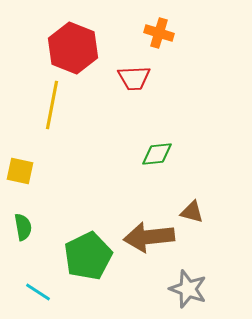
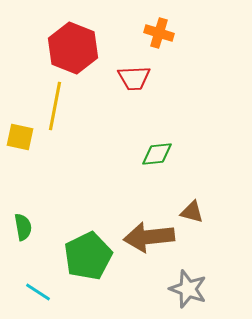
yellow line: moved 3 px right, 1 px down
yellow square: moved 34 px up
